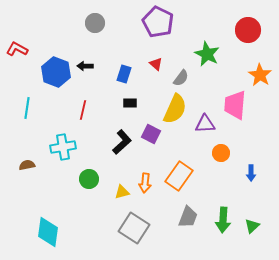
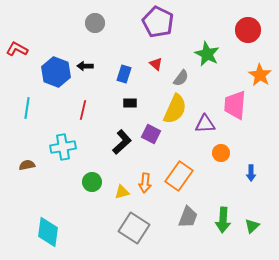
green circle: moved 3 px right, 3 px down
